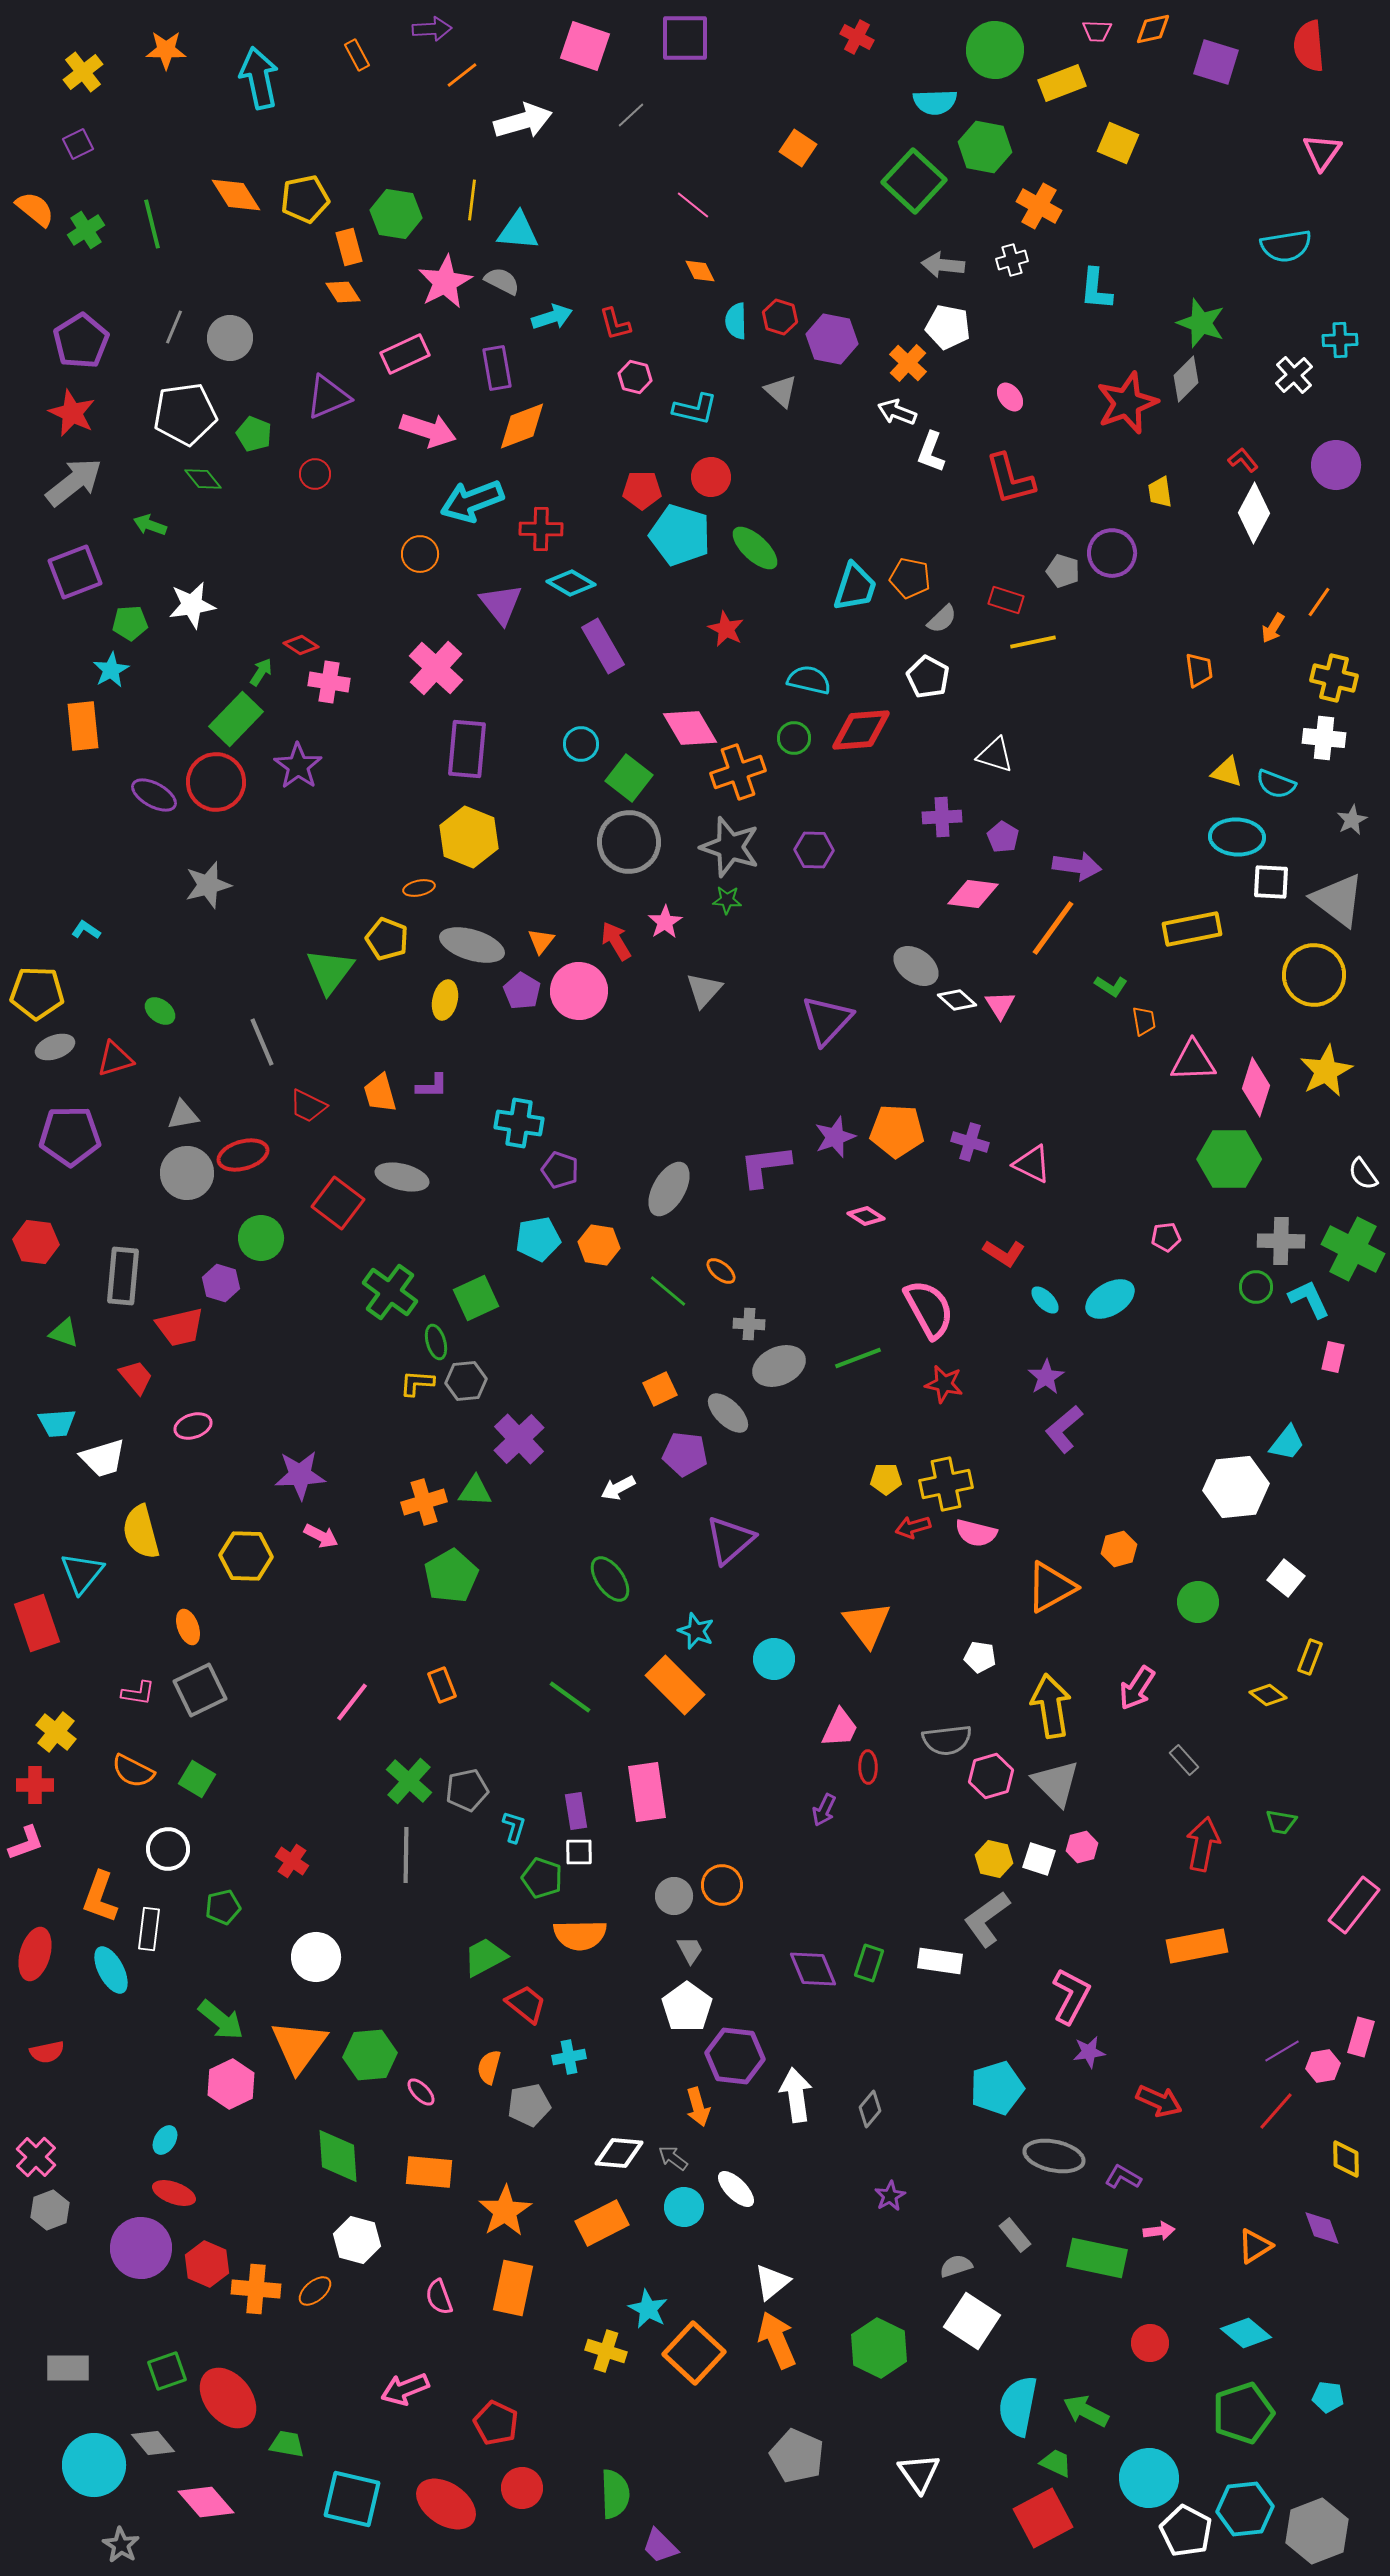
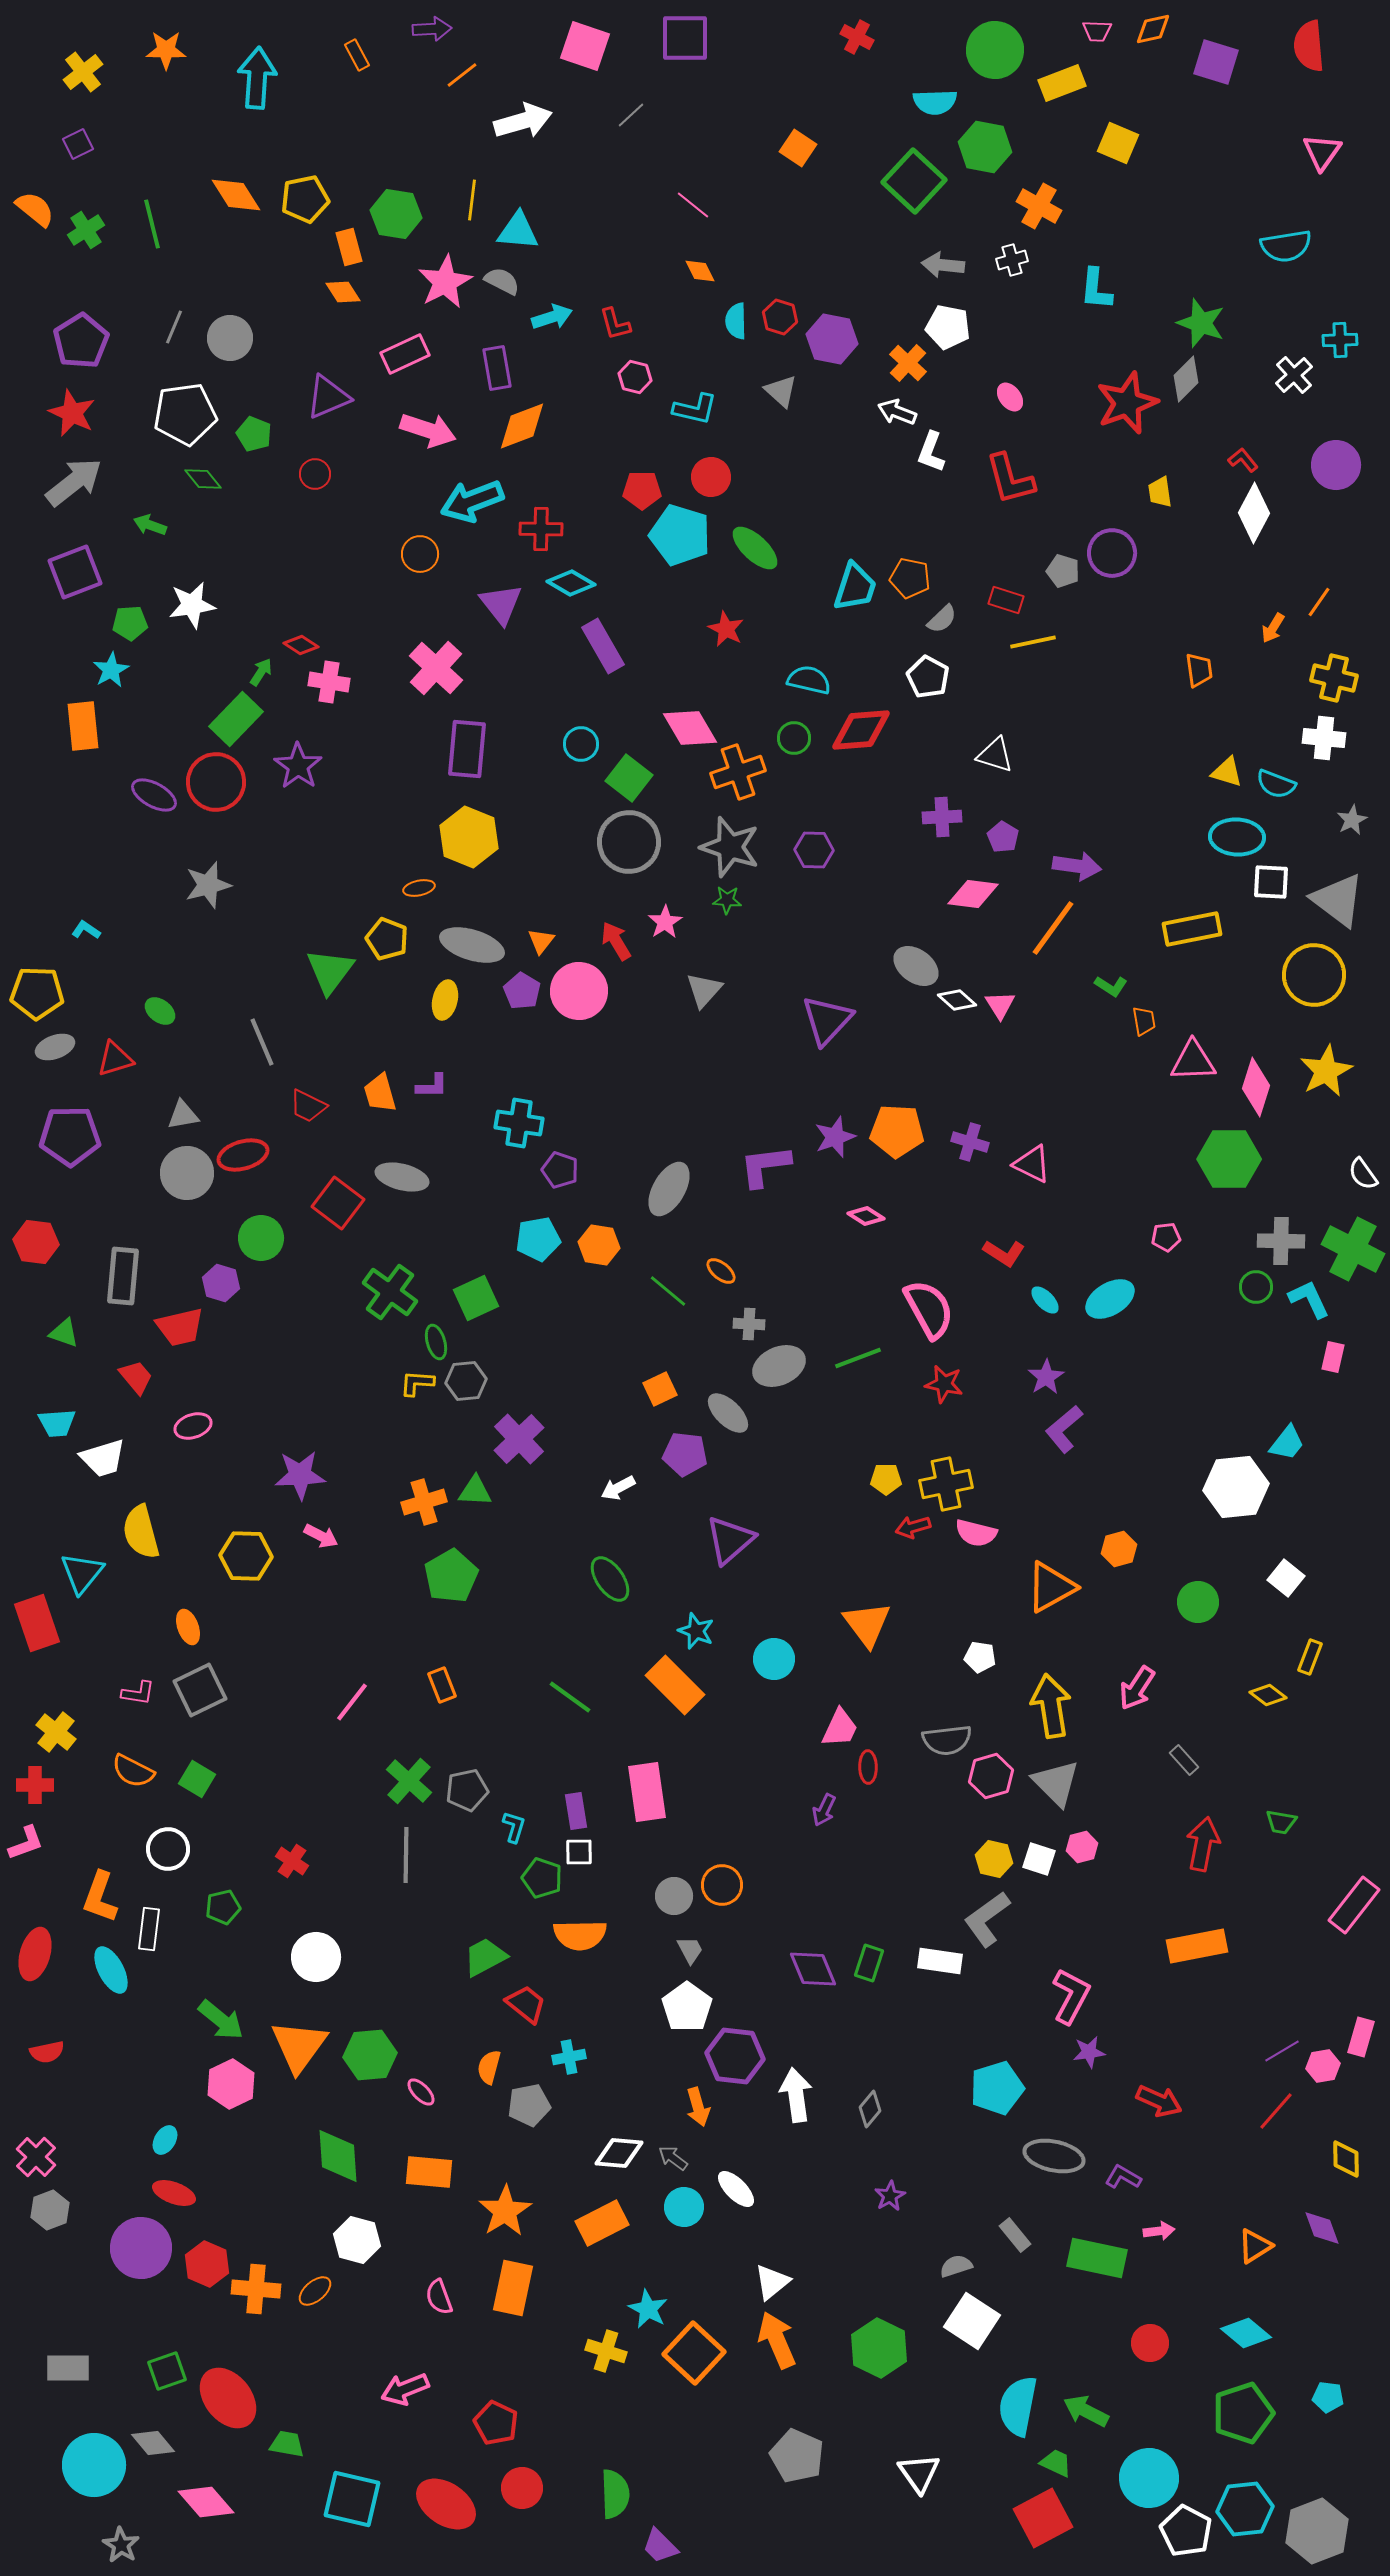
cyan arrow at (259, 78): moved 2 px left; rotated 16 degrees clockwise
